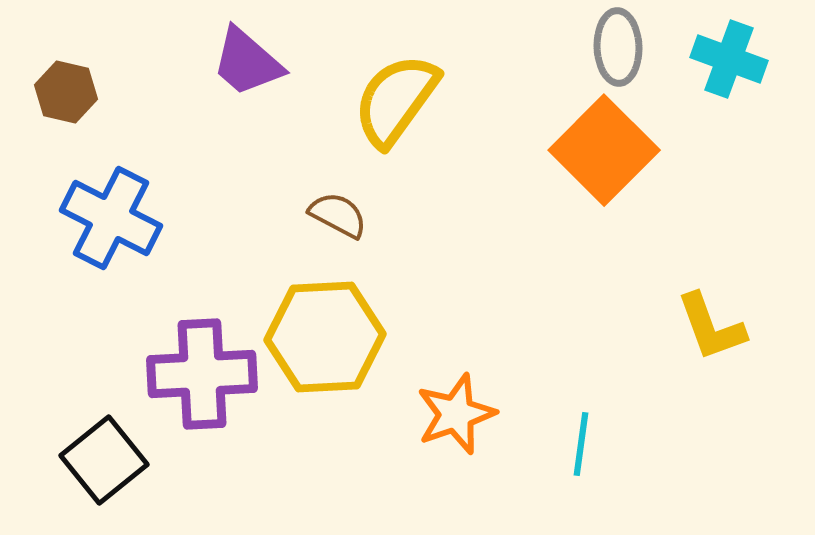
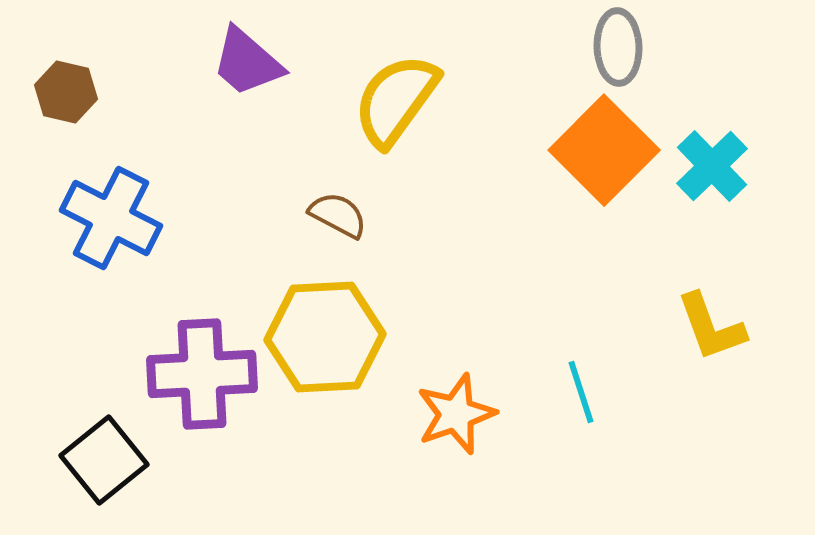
cyan cross: moved 17 px left, 107 px down; rotated 26 degrees clockwise
cyan line: moved 52 px up; rotated 26 degrees counterclockwise
